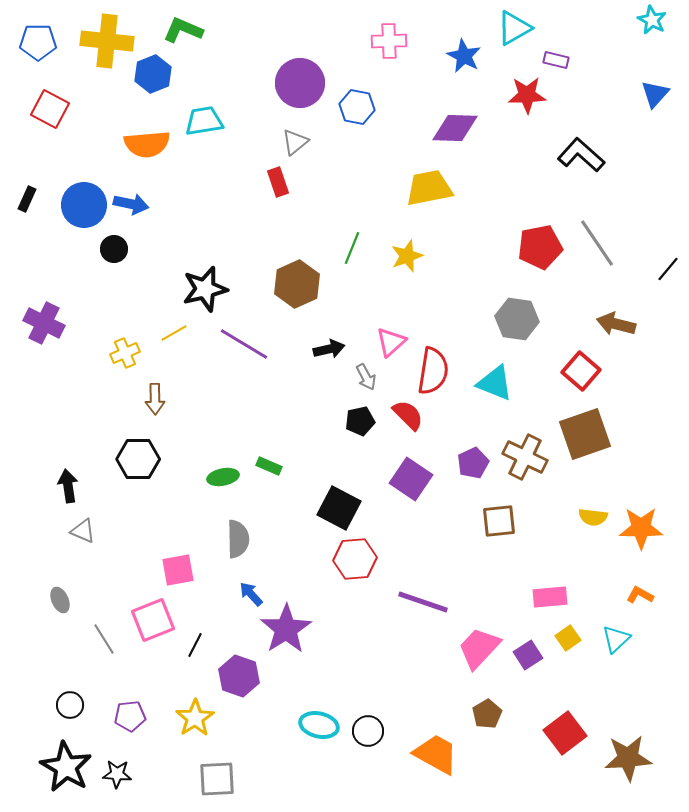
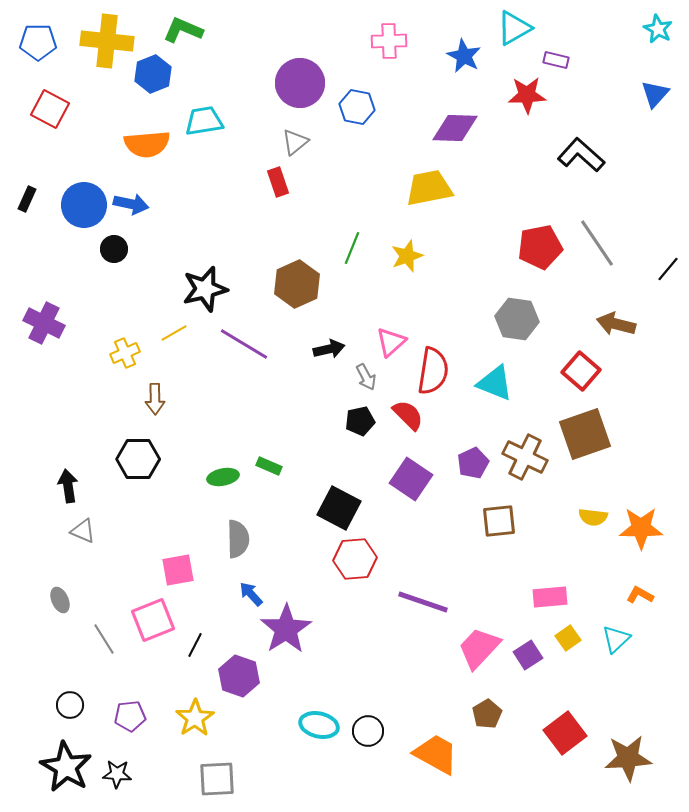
cyan star at (652, 20): moved 6 px right, 9 px down
